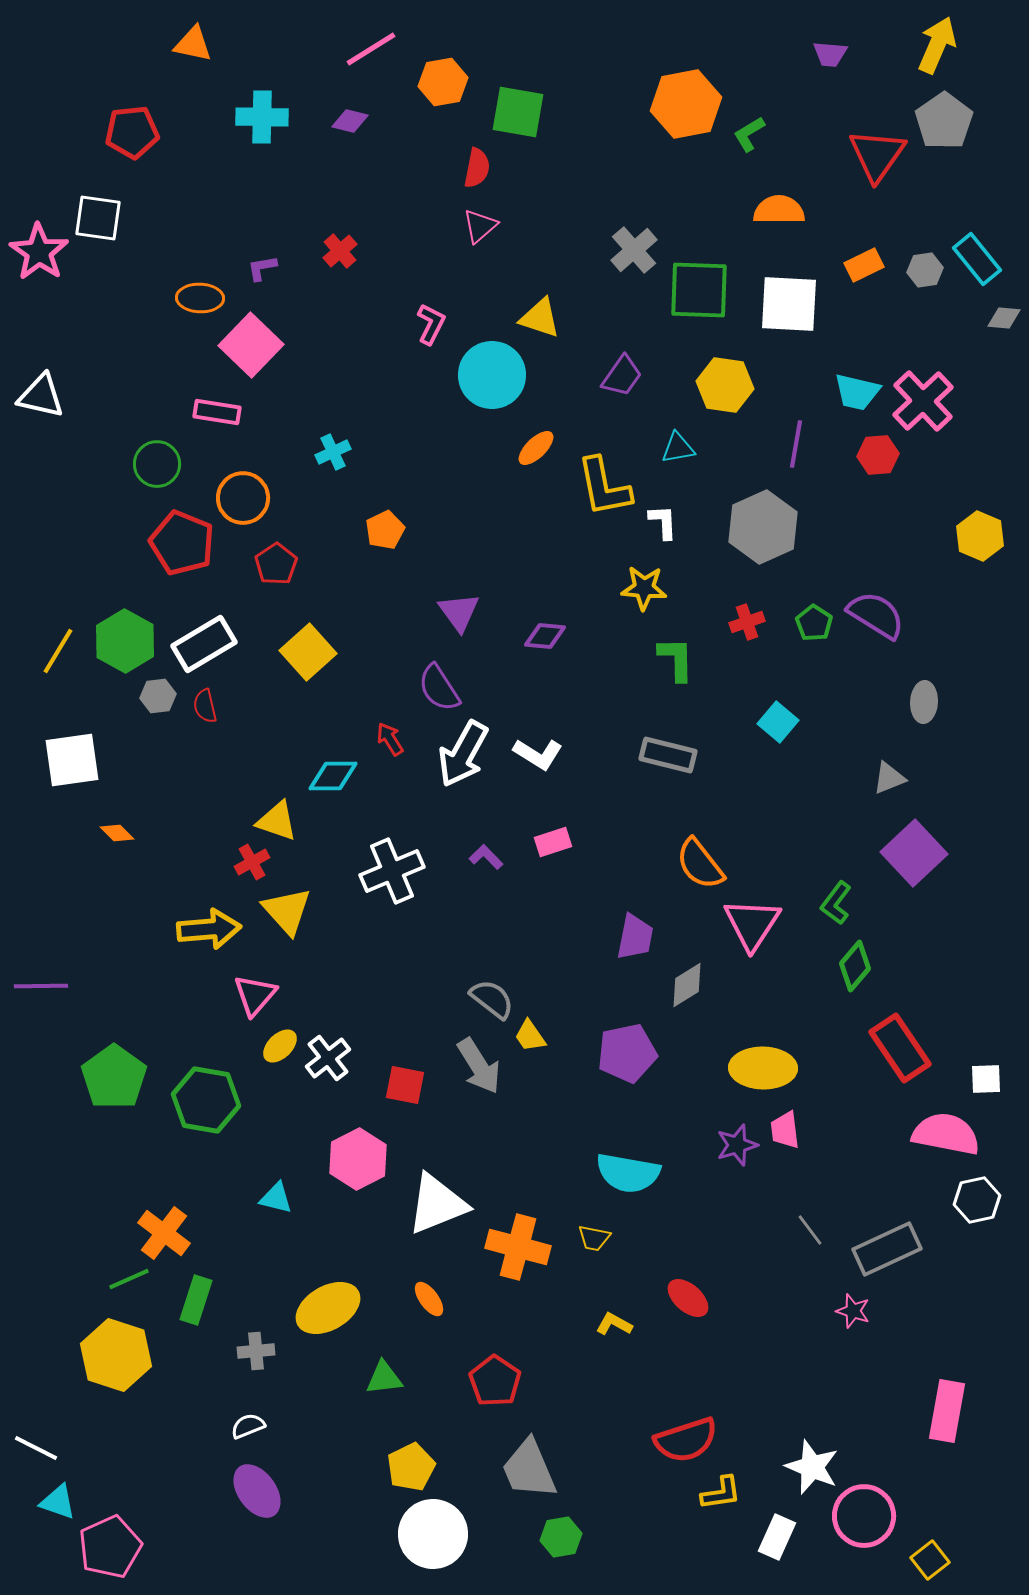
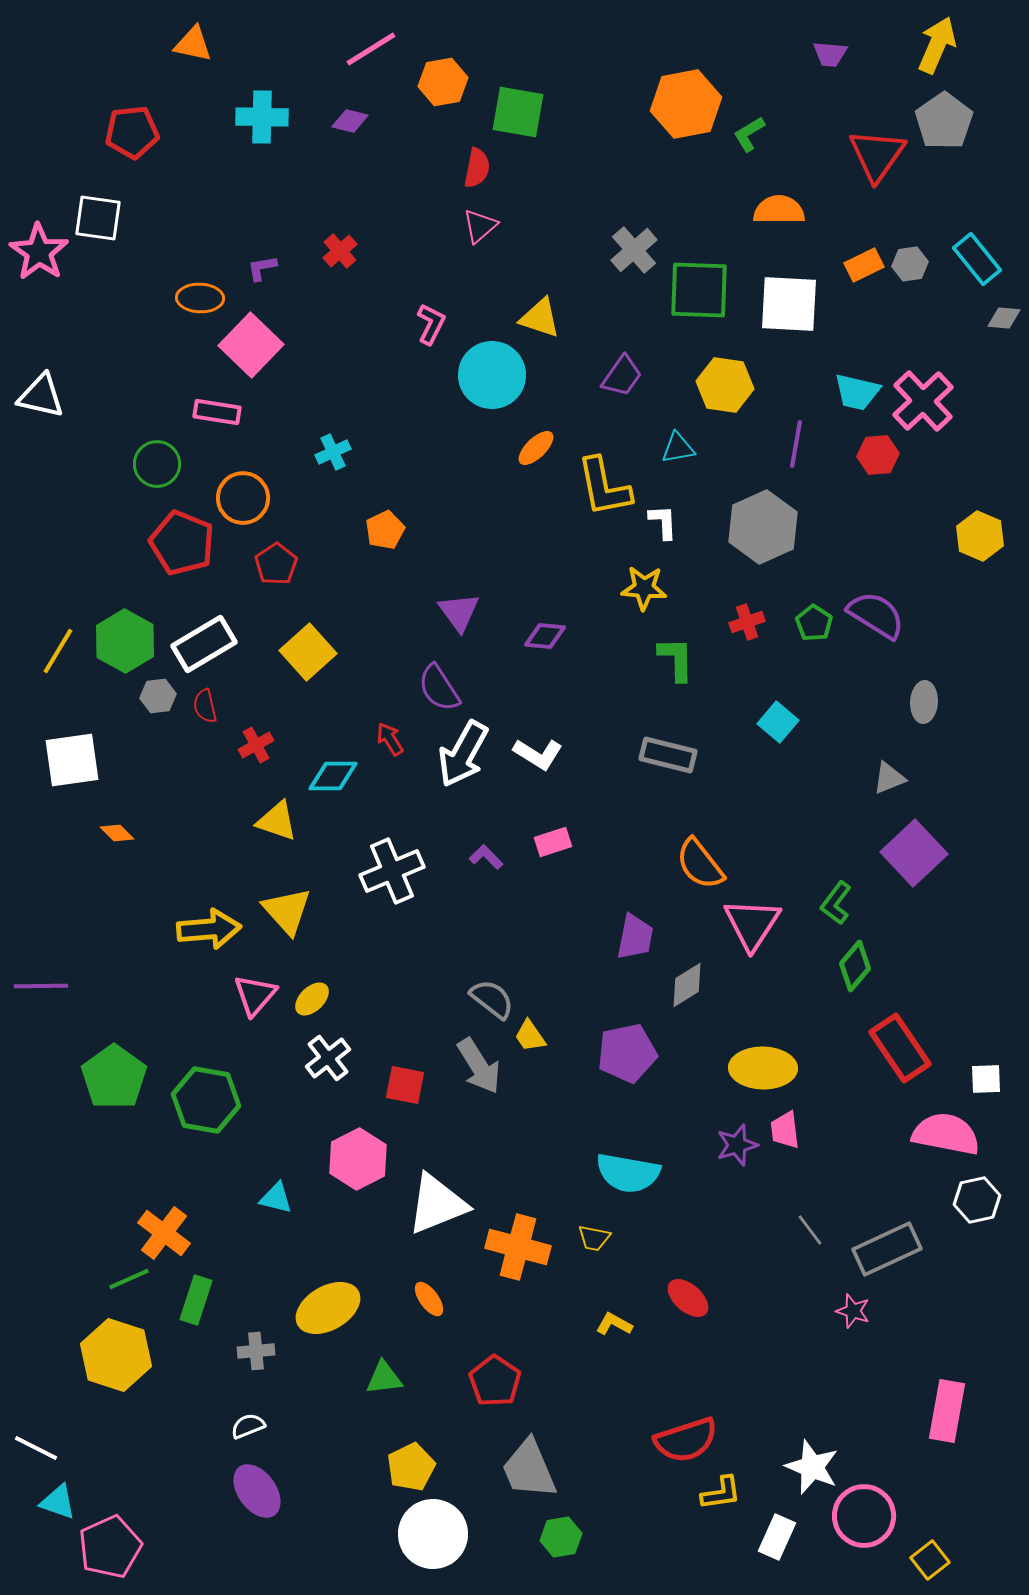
gray hexagon at (925, 270): moved 15 px left, 6 px up
red cross at (252, 862): moved 4 px right, 117 px up
yellow ellipse at (280, 1046): moved 32 px right, 47 px up
